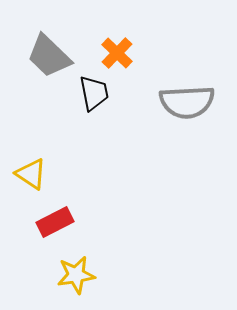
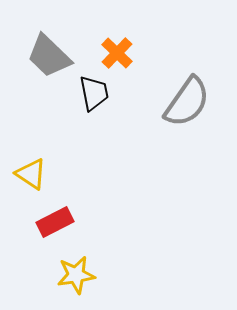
gray semicircle: rotated 52 degrees counterclockwise
